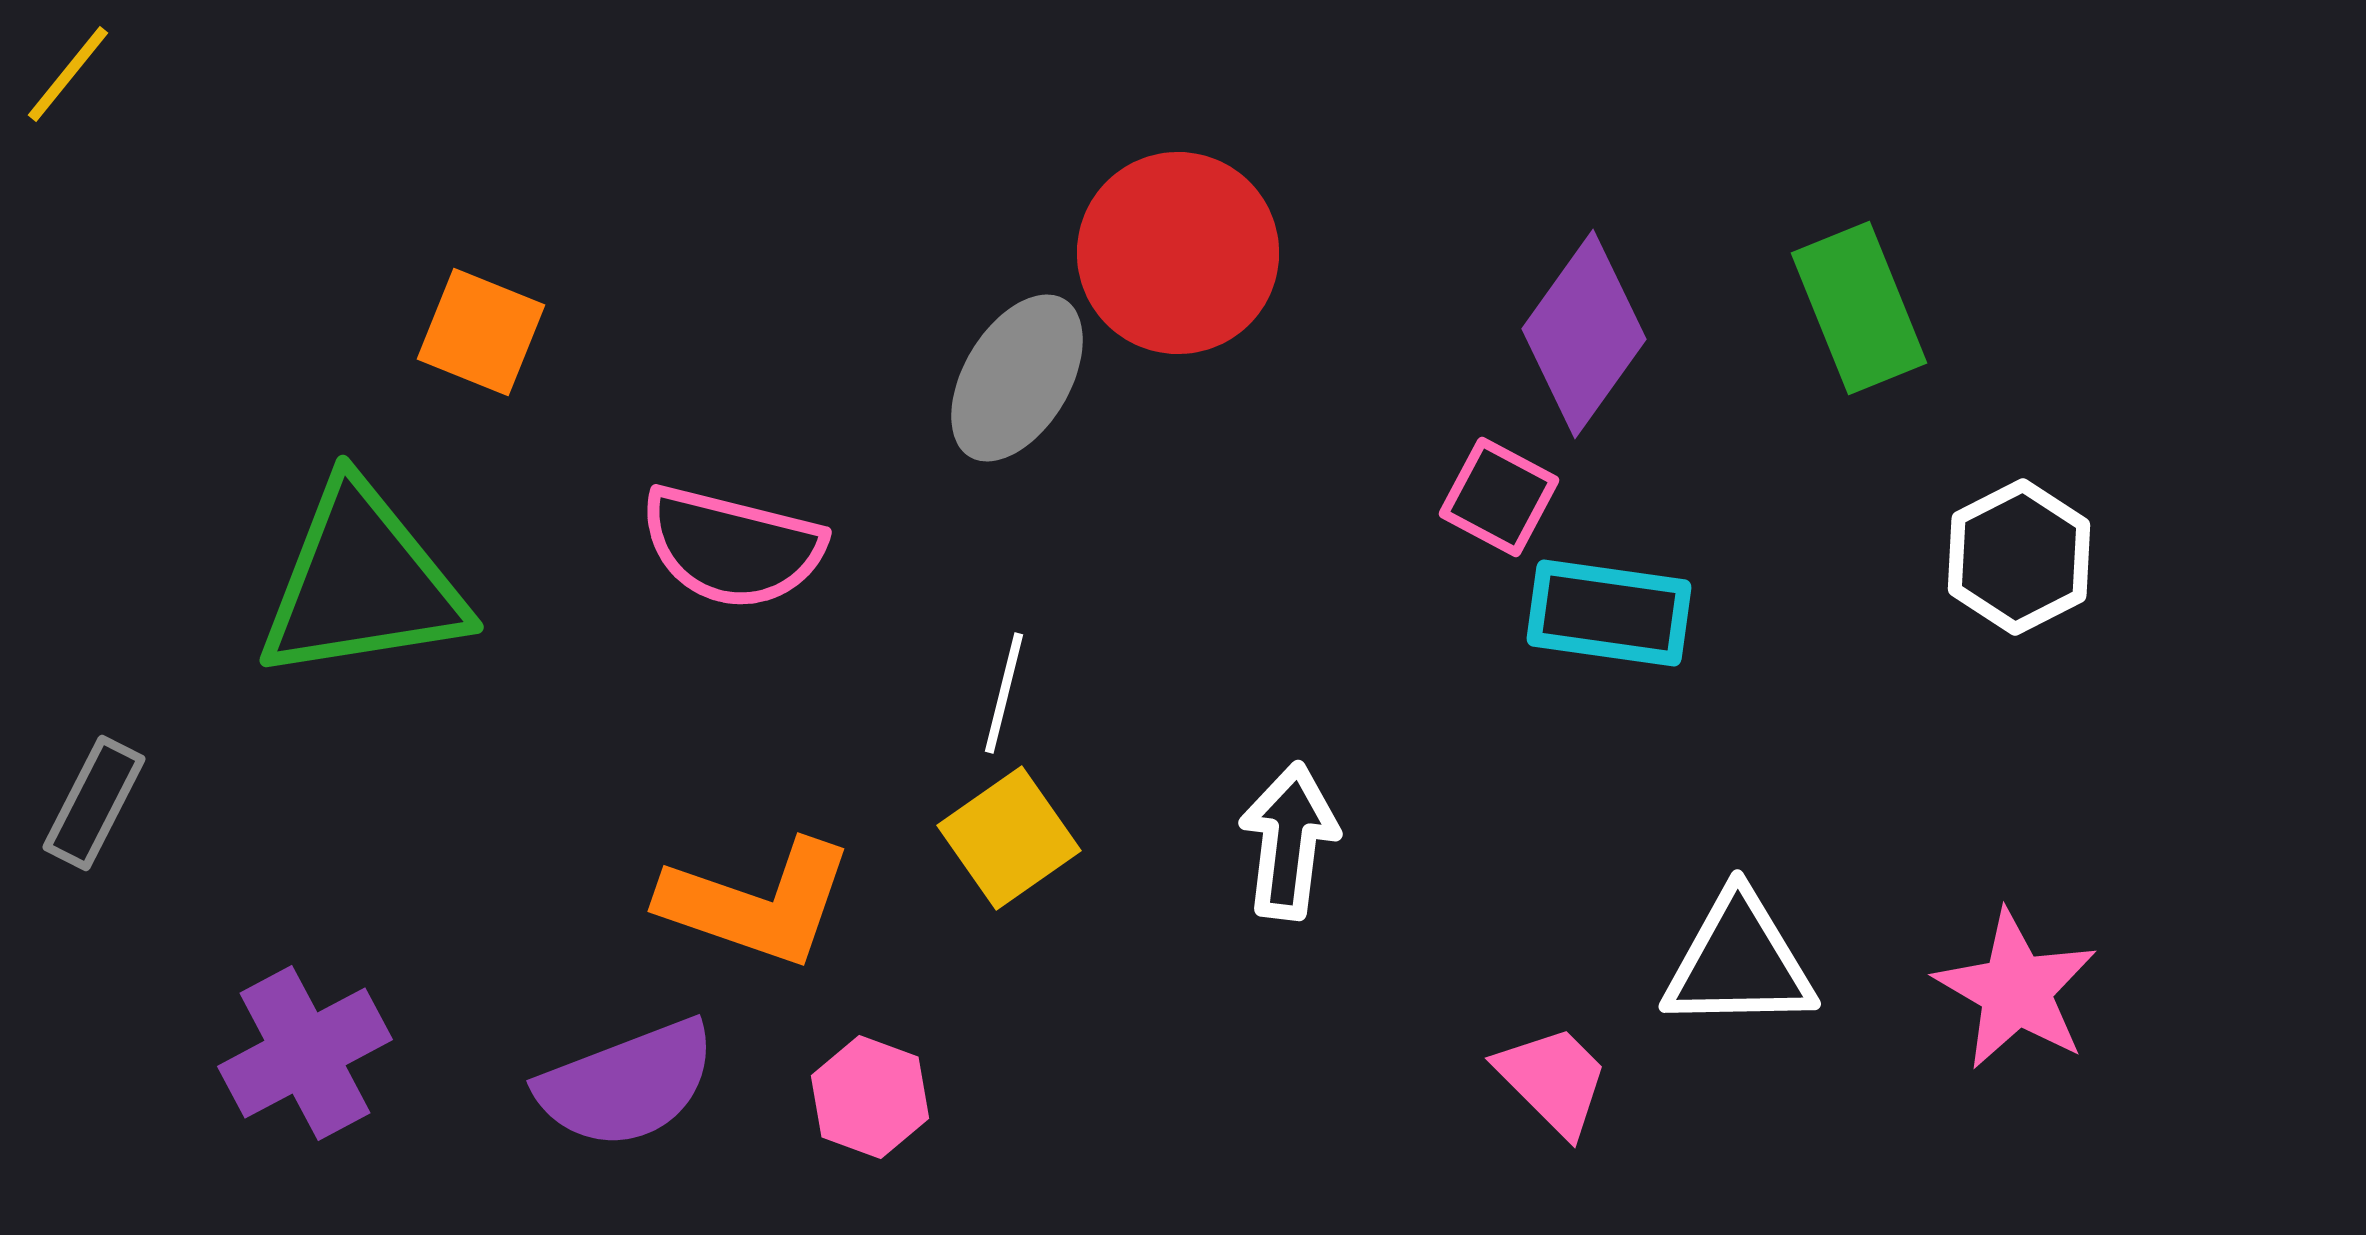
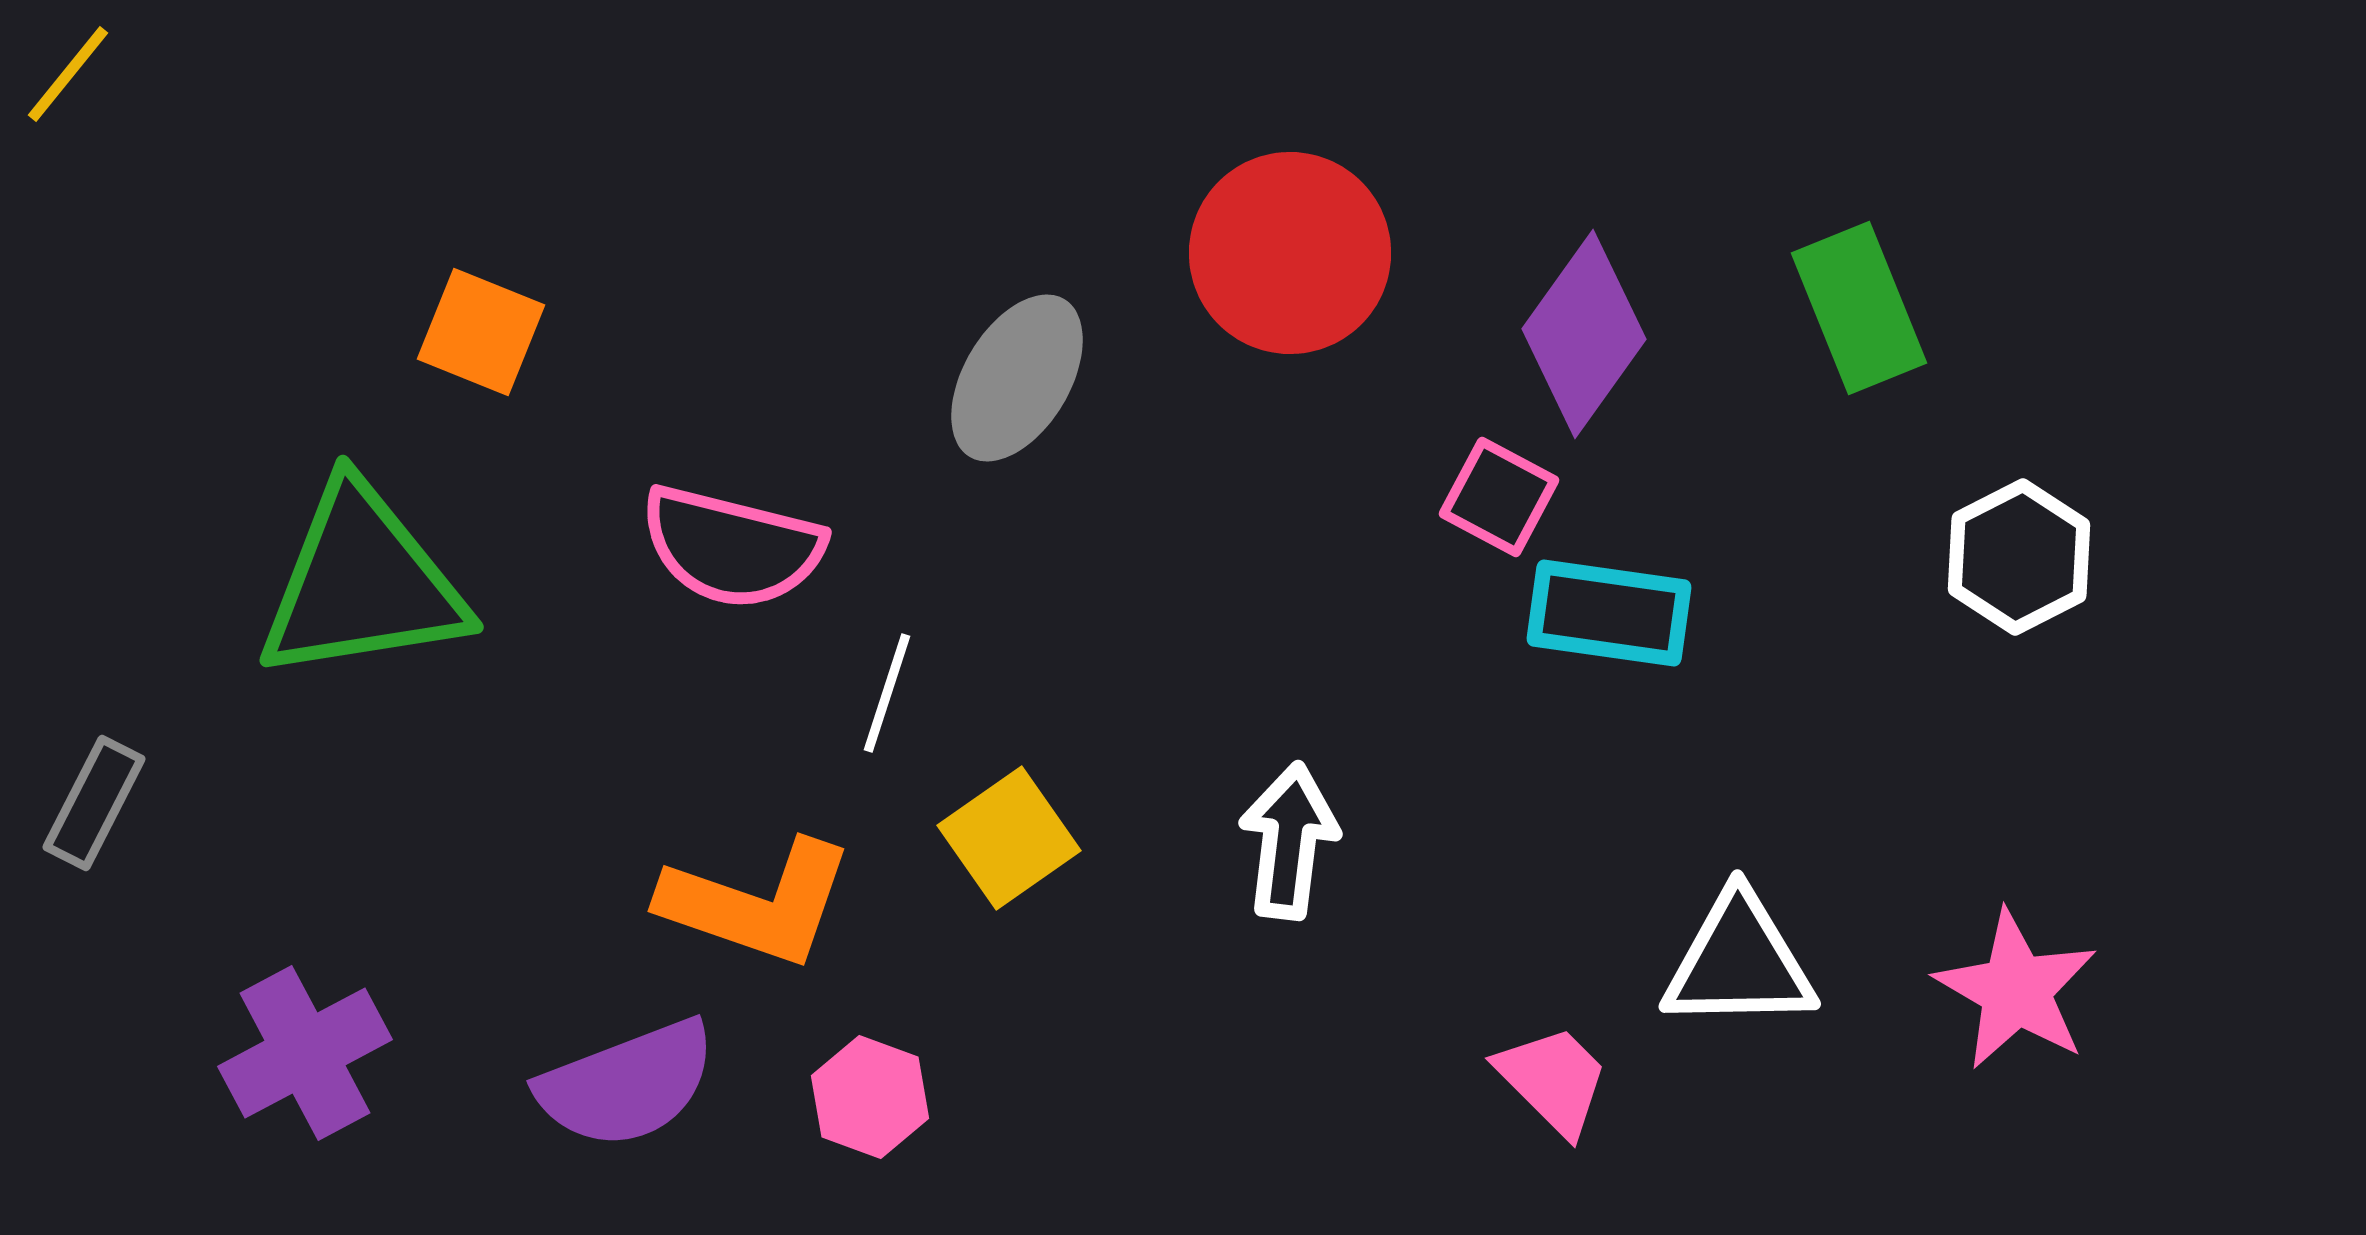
red circle: moved 112 px right
white line: moved 117 px left; rotated 4 degrees clockwise
